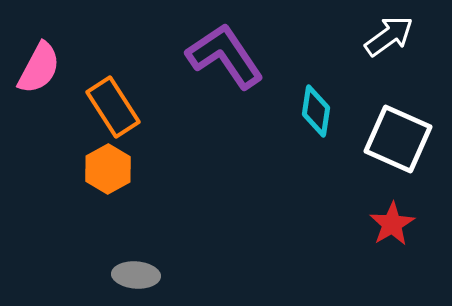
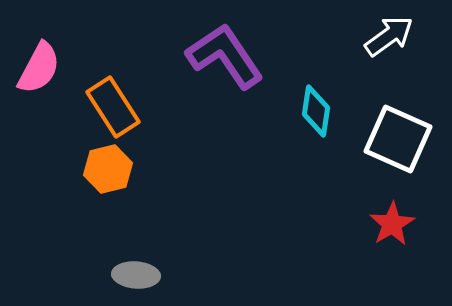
orange hexagon: rotated 15 degrees clockwise
